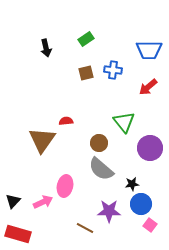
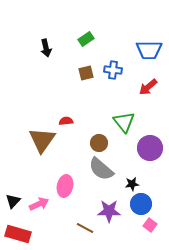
pink arrow: moved 4 px left, 2 px down
